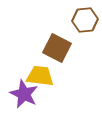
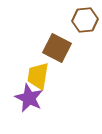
yellow trapezoid: moved 2 px left; rotated 88 degrees counterclockwise
purple star: moved 5 px right, 4 px down
